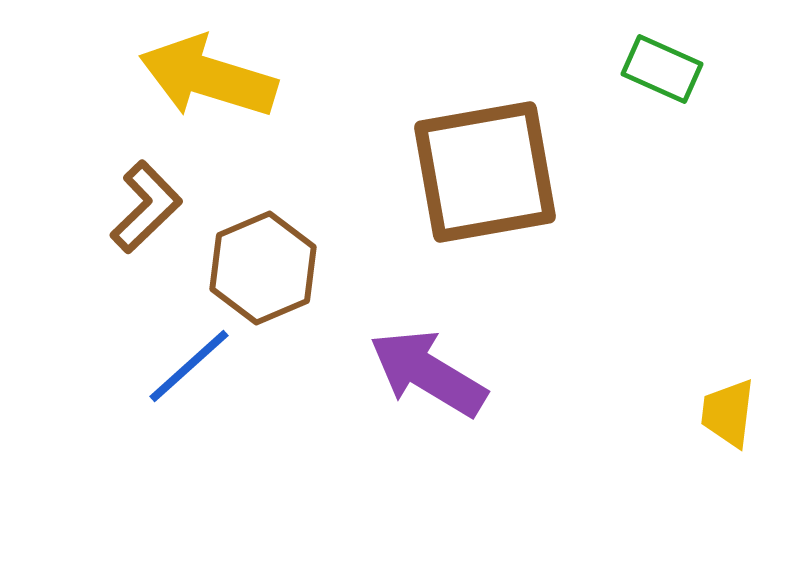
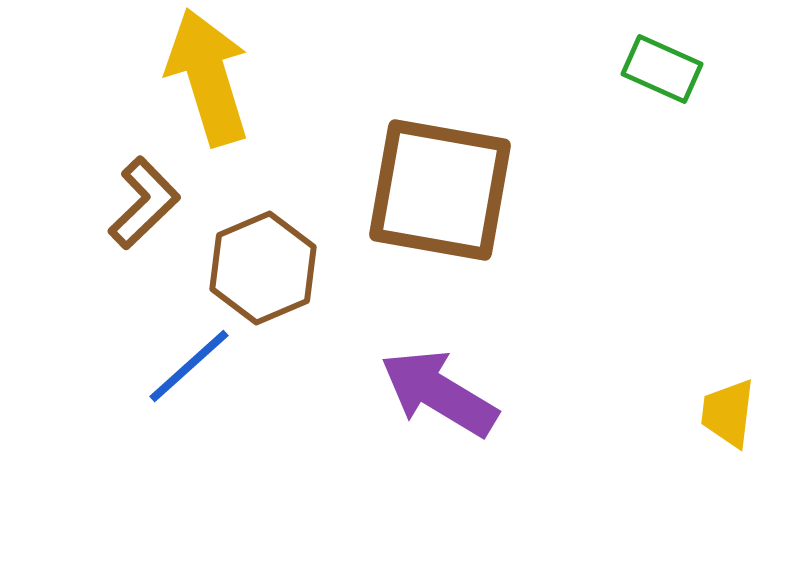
yellow arrow: rotated 56 degrees clockwise
brown square: moved 45 px left, 18 px down; rotated 20 degrees clockwise
brown L-shape: moved 2 px left, 4 px up
purple arrow: moved 11 px right, 20 px down
